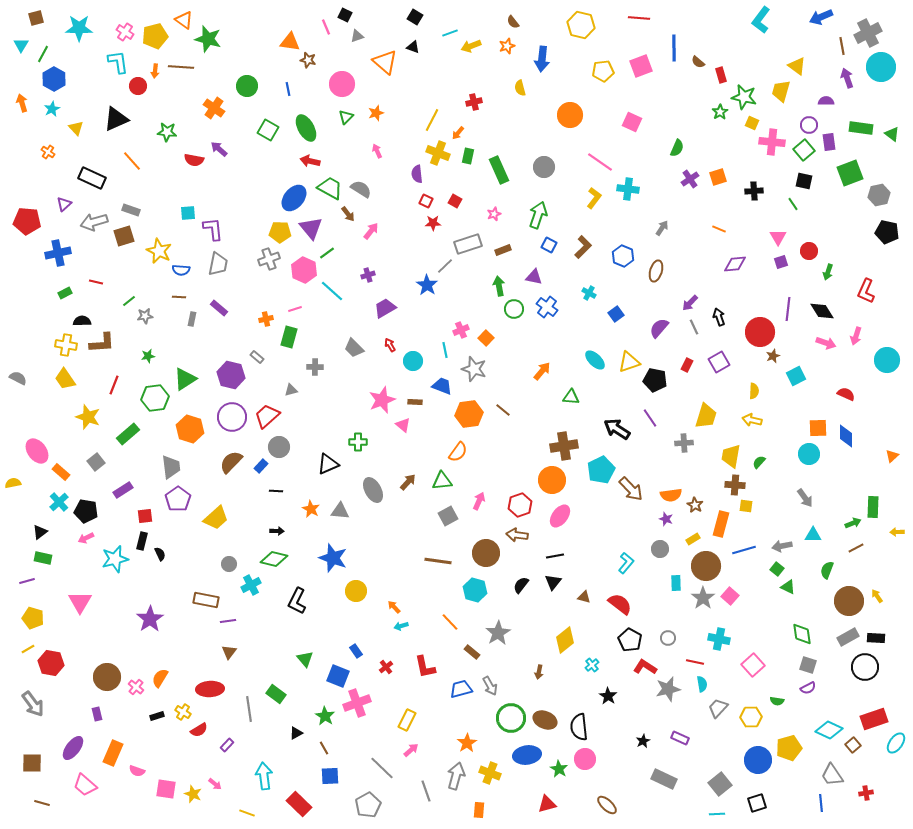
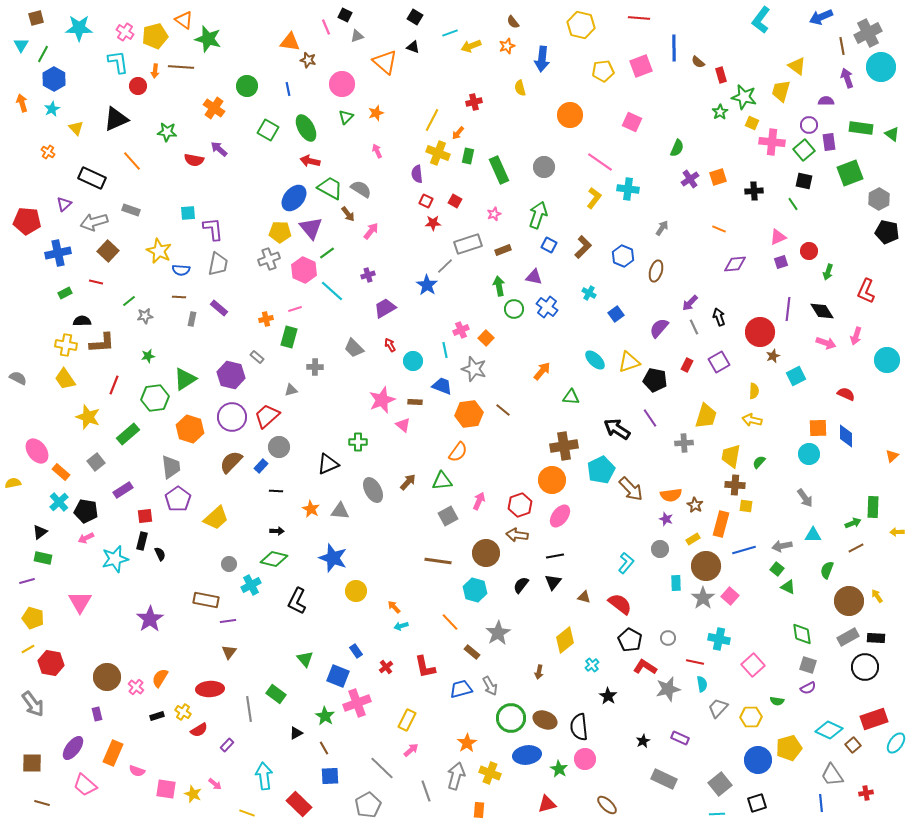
gray hexagon at (879, 195): moved 4 px down; rotated 15 degrees counterclockwise
brown square at (124, 236): moved 16 px left, 15 px down; rotated 30 degrees counterclockwise
pink triangle at (778, 237): rotated 36 degrees clockwise
